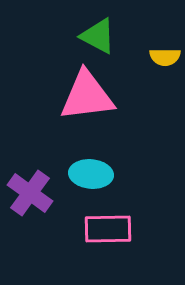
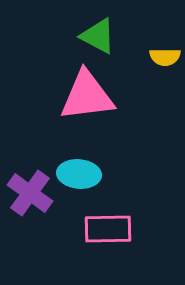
cyan ellipse: moved 12 px left
